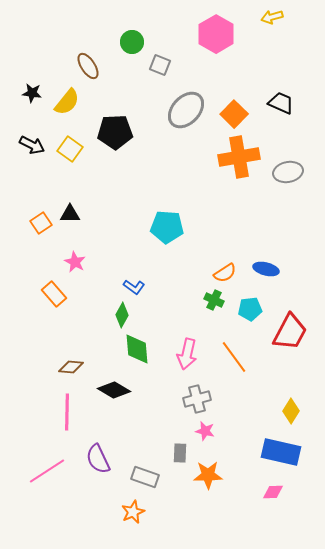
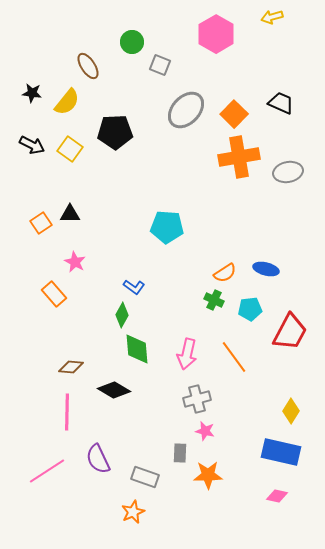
pink diamond at (273, 492): moved 4 px right, 4 px down; rotated 15 degrees clockwise
